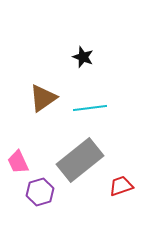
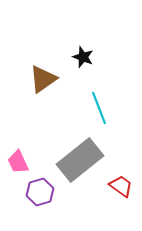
brown triangle: moved 19 px up
cyan line: moved 9 px right; rotated 76 degrees clockwise
red trapezoid: rotated 55 degrees clockwise
